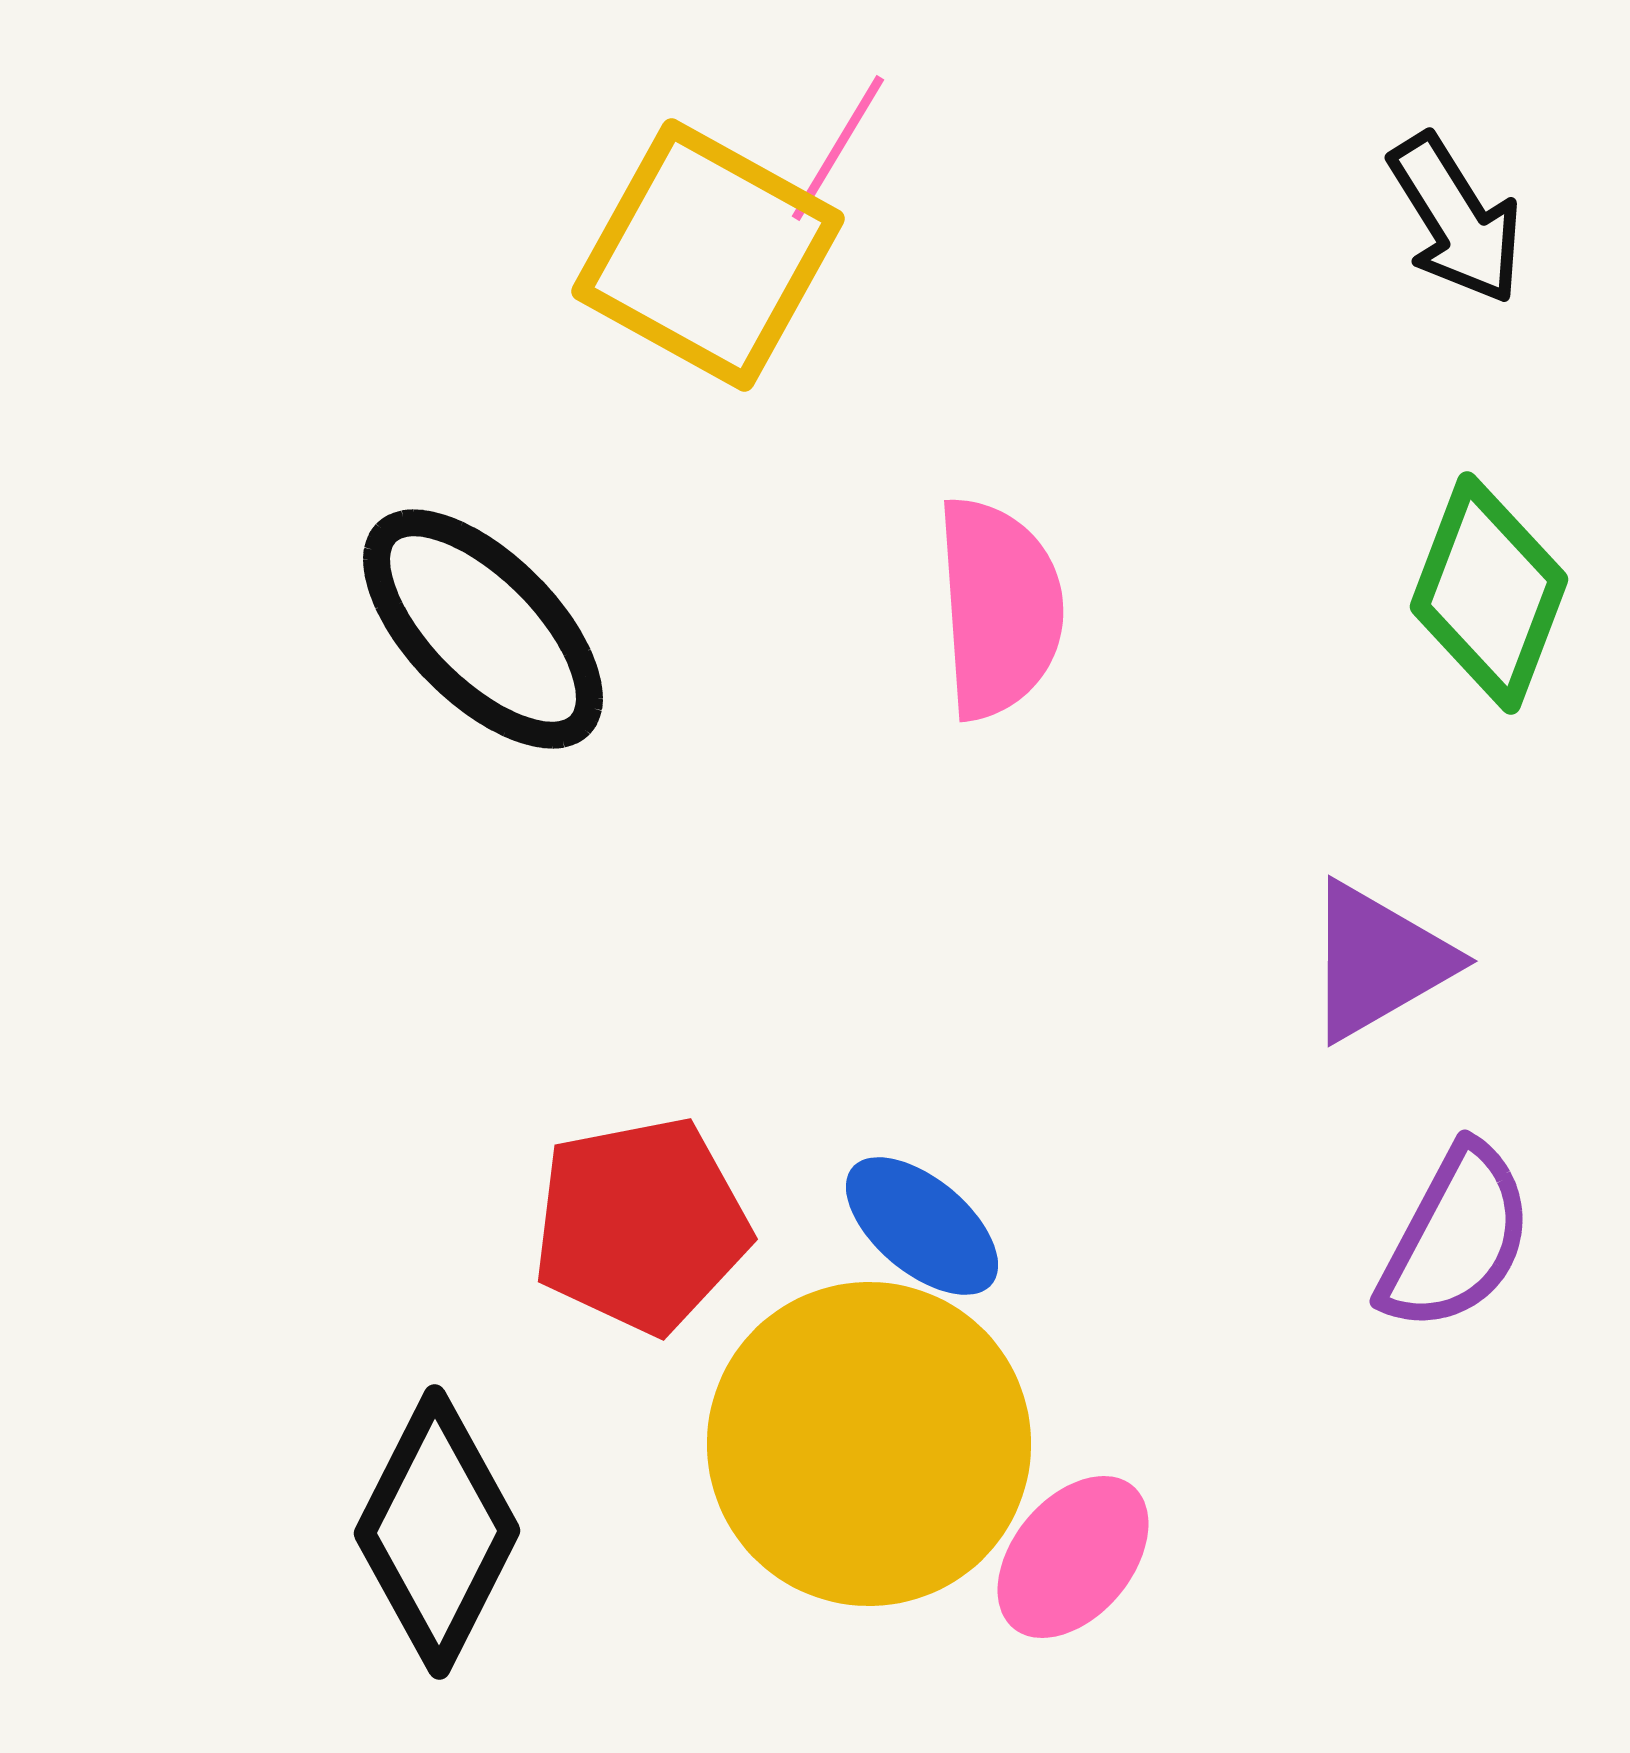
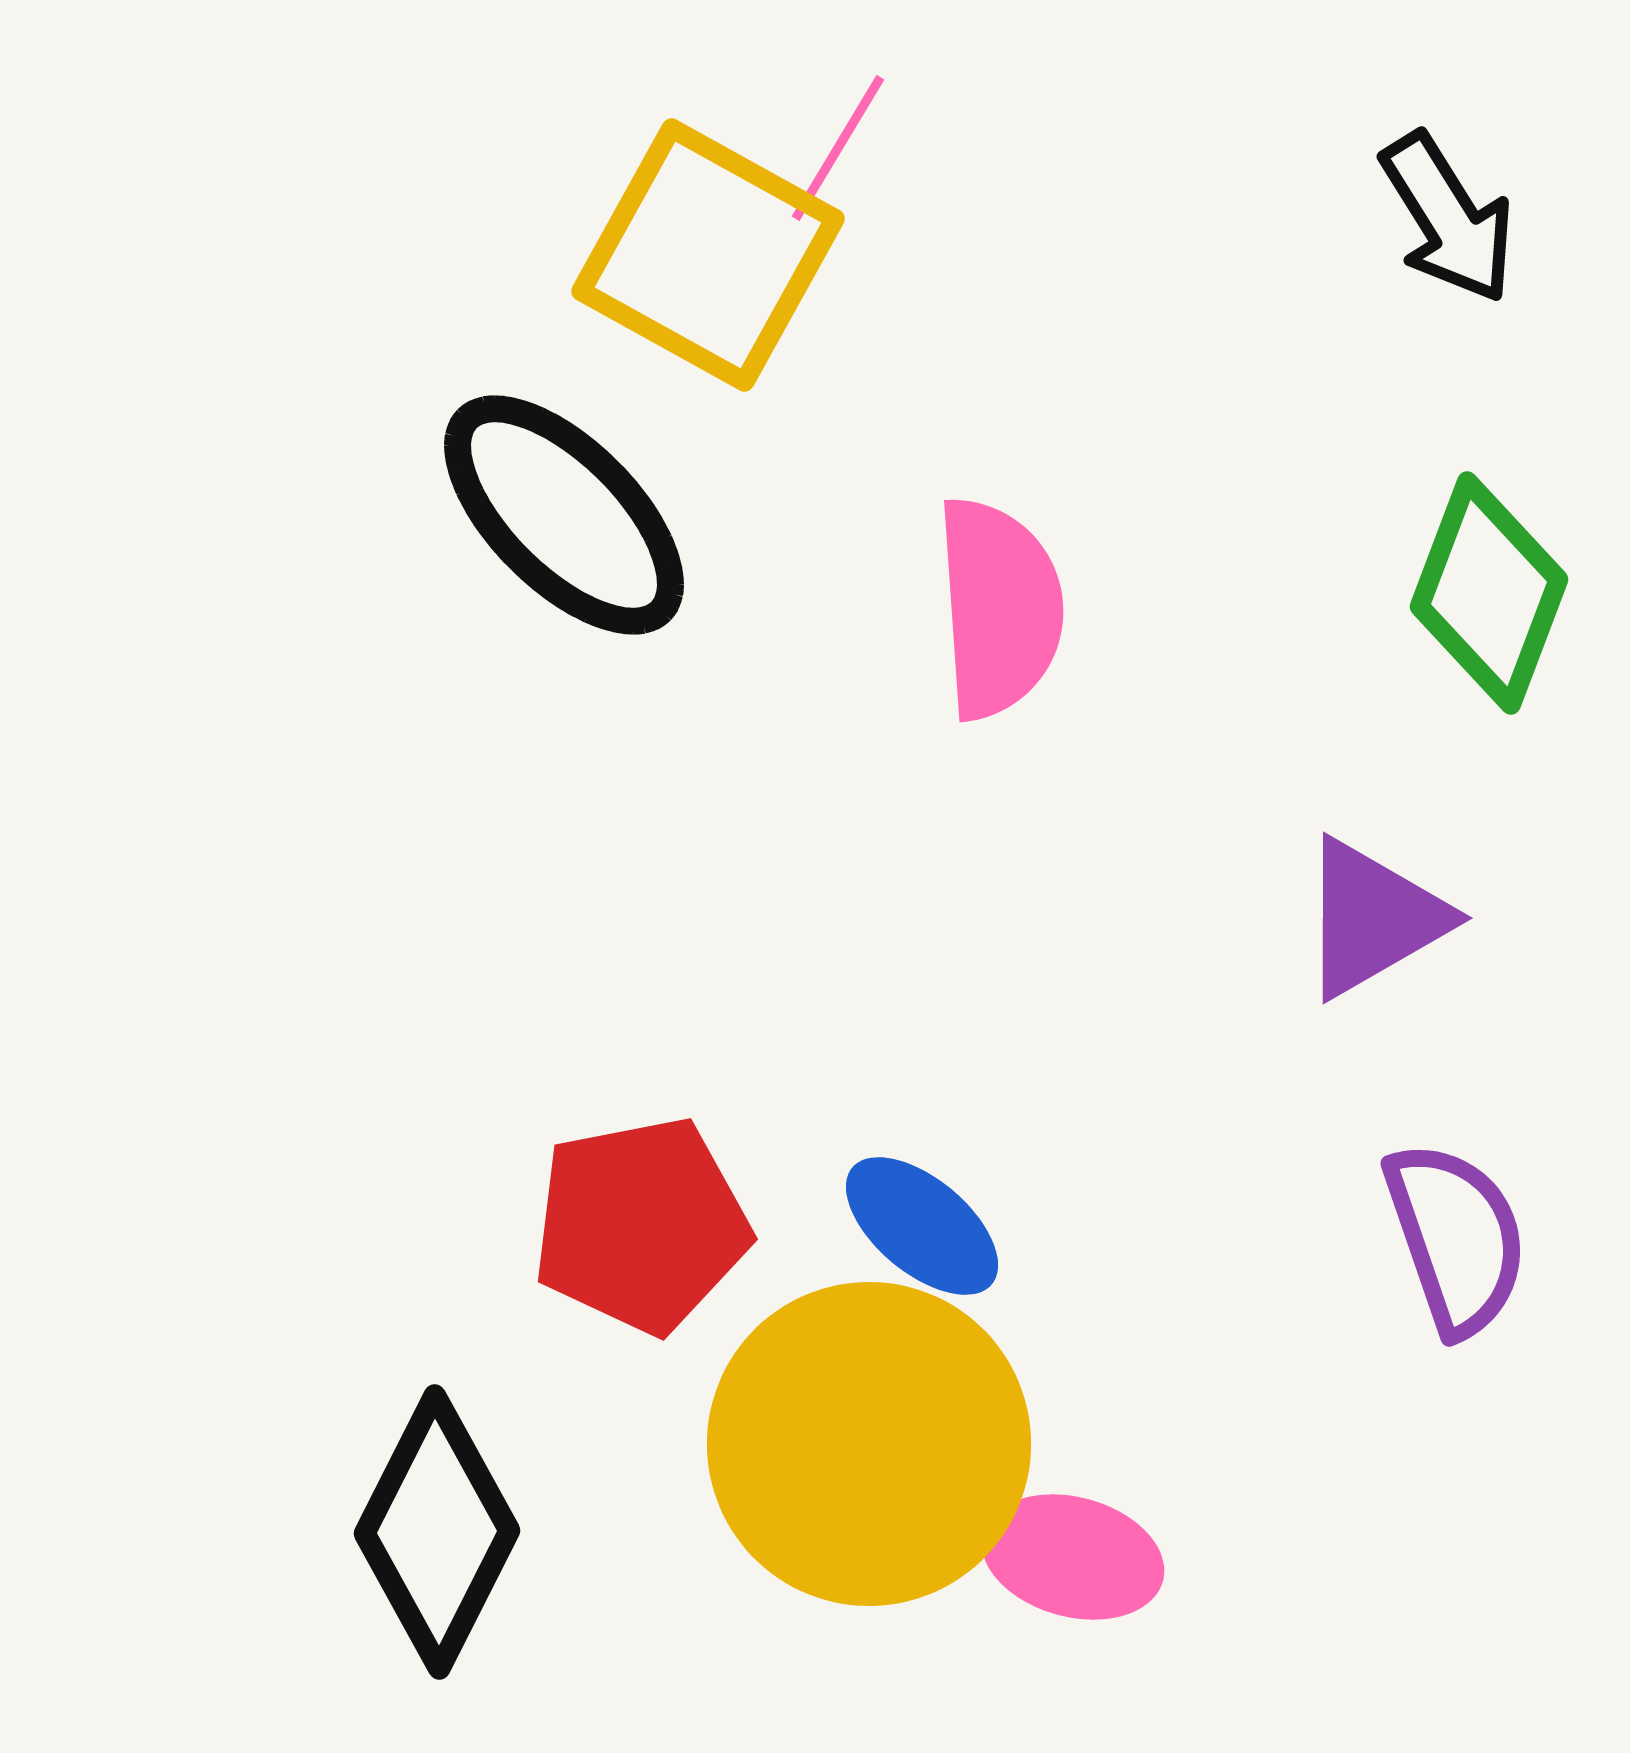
black arrow: moved 8 px left, 1 px up
black ellipse: moved 81 px right, 114 px up
purple triangle: moved 5 px left, 43 px up
purple semicircle: rotated 47 degrees counterclockwise
pink ellipse: rotated 65 degrees clockwise
